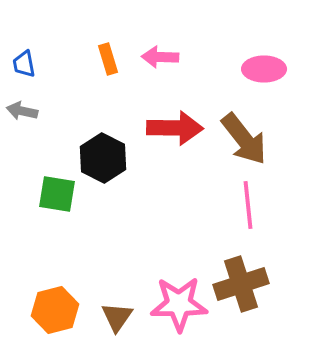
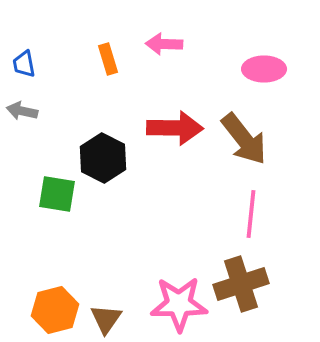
pink arrow: moved 4 px right, 13 px up
pink line: moved 3 px right, 9 px down; rotated 12 degrees clockwise
brown triangle: moved 11 px left, 2 px down
